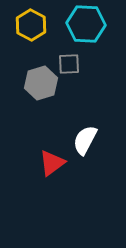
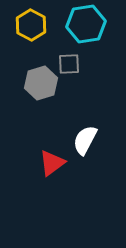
cyan hexagon: rotated 12 degrees counterclockwise
